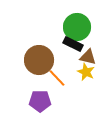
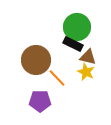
brown circle: moved 3 px left
